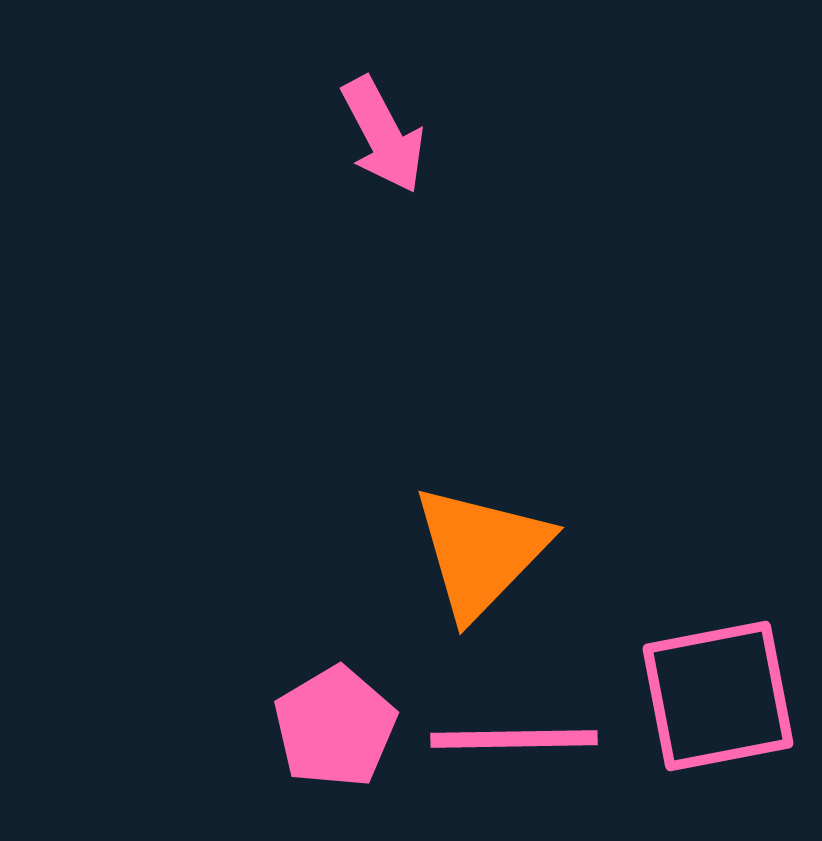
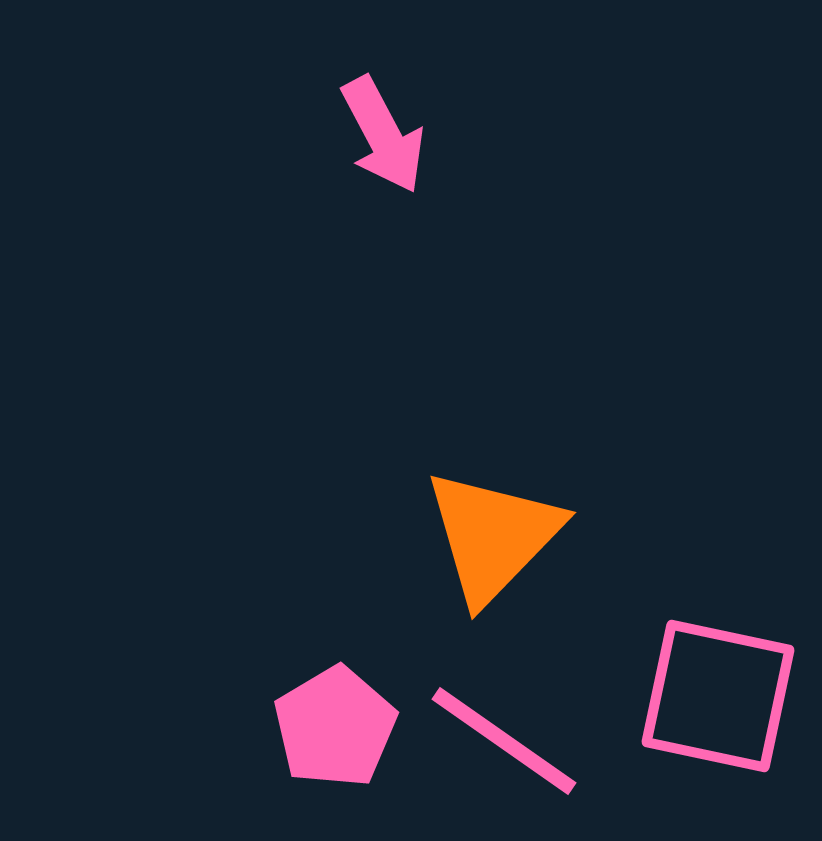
orange triangle: moved 12 px right, 15 px up
pink square: rotated 23 degrees clockwise
pink line: moved 10 px left, 2 px down; rotated 36 degrees clockwise
